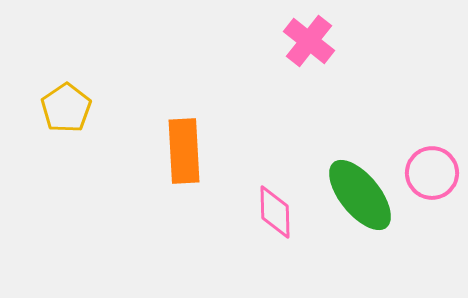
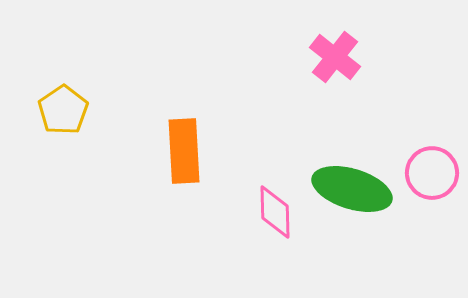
pink cross: moved 26 px right, 16 px down
yellow pentagon: moved 3 px left, 2 px down
green ellipse: moved 8 px left, 6 px up; rotated 34 degrees counterclockwise
